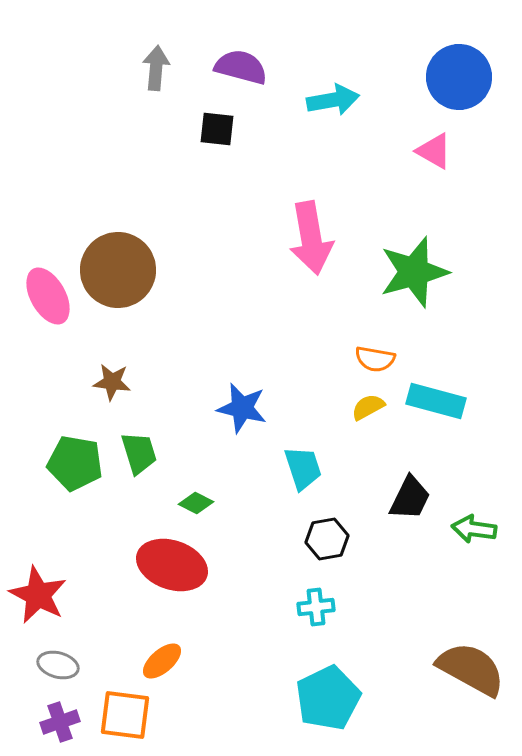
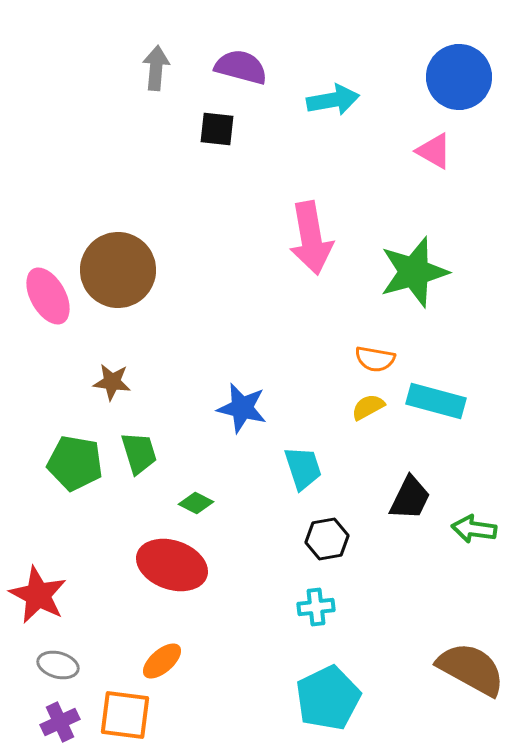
purple cross: rotated 6 degrees counterclockwise
